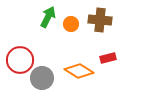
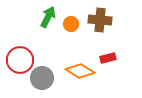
orange diamond: moved 1 px right
